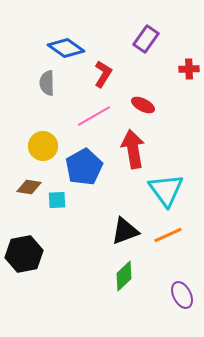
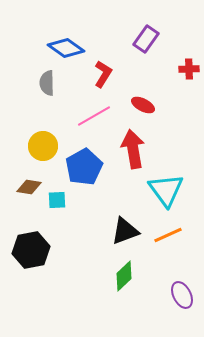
black hexagon: moved 7 px right, 4 px up
